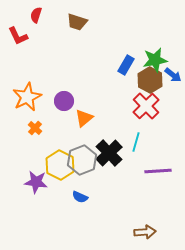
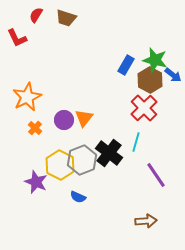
red semicircle: rotated 14 degrees clockwise
brown trapezoid: moved 11 px left, 4 px up
red L-shape: moved 1 px left, 2 px down
green star: rotated 25 degrees clockwise
purple circle: moved 19 px down
red cross: moved 2 px left, 2 px down
orange triangle: rotated 12 degrees counterclockwise
black cross: rotated 8 degrees counterclockwise
purple line: moved 2 px left, 4 px down; rotated 60 degrees clockwise
purple star: rotated 15 degrees clockwise
blue semicircle: moved 2 px left
brown arrow: moved 1 px right, 11 px up
